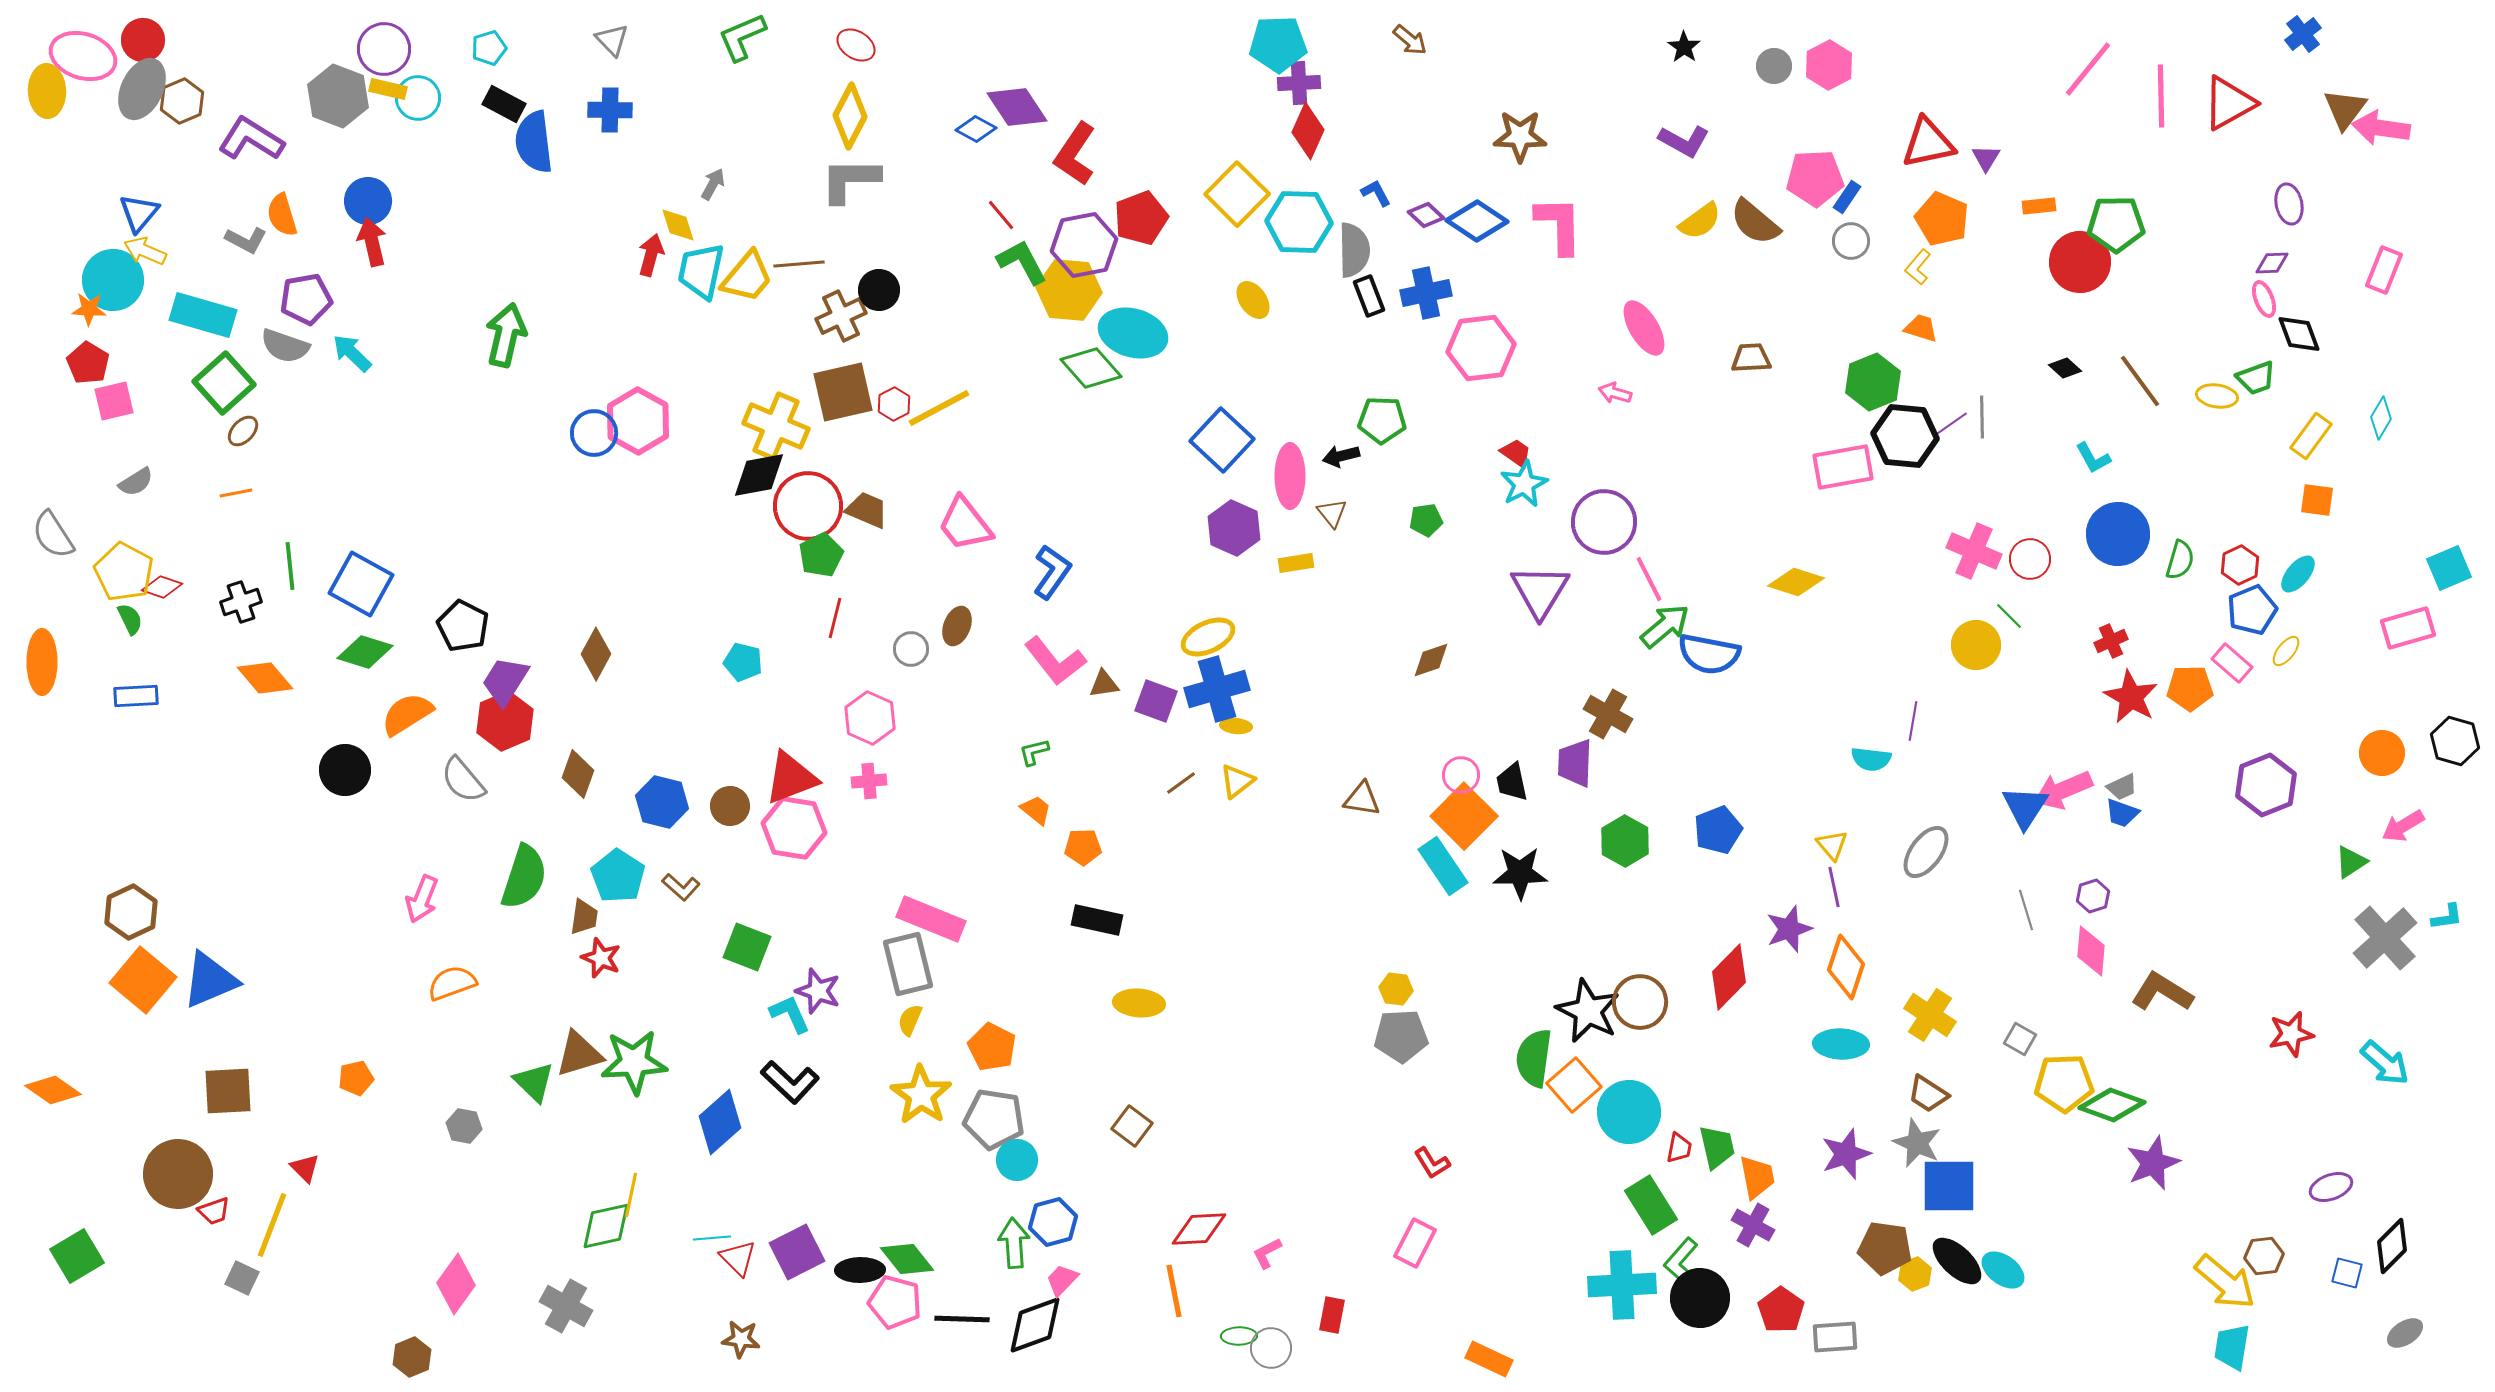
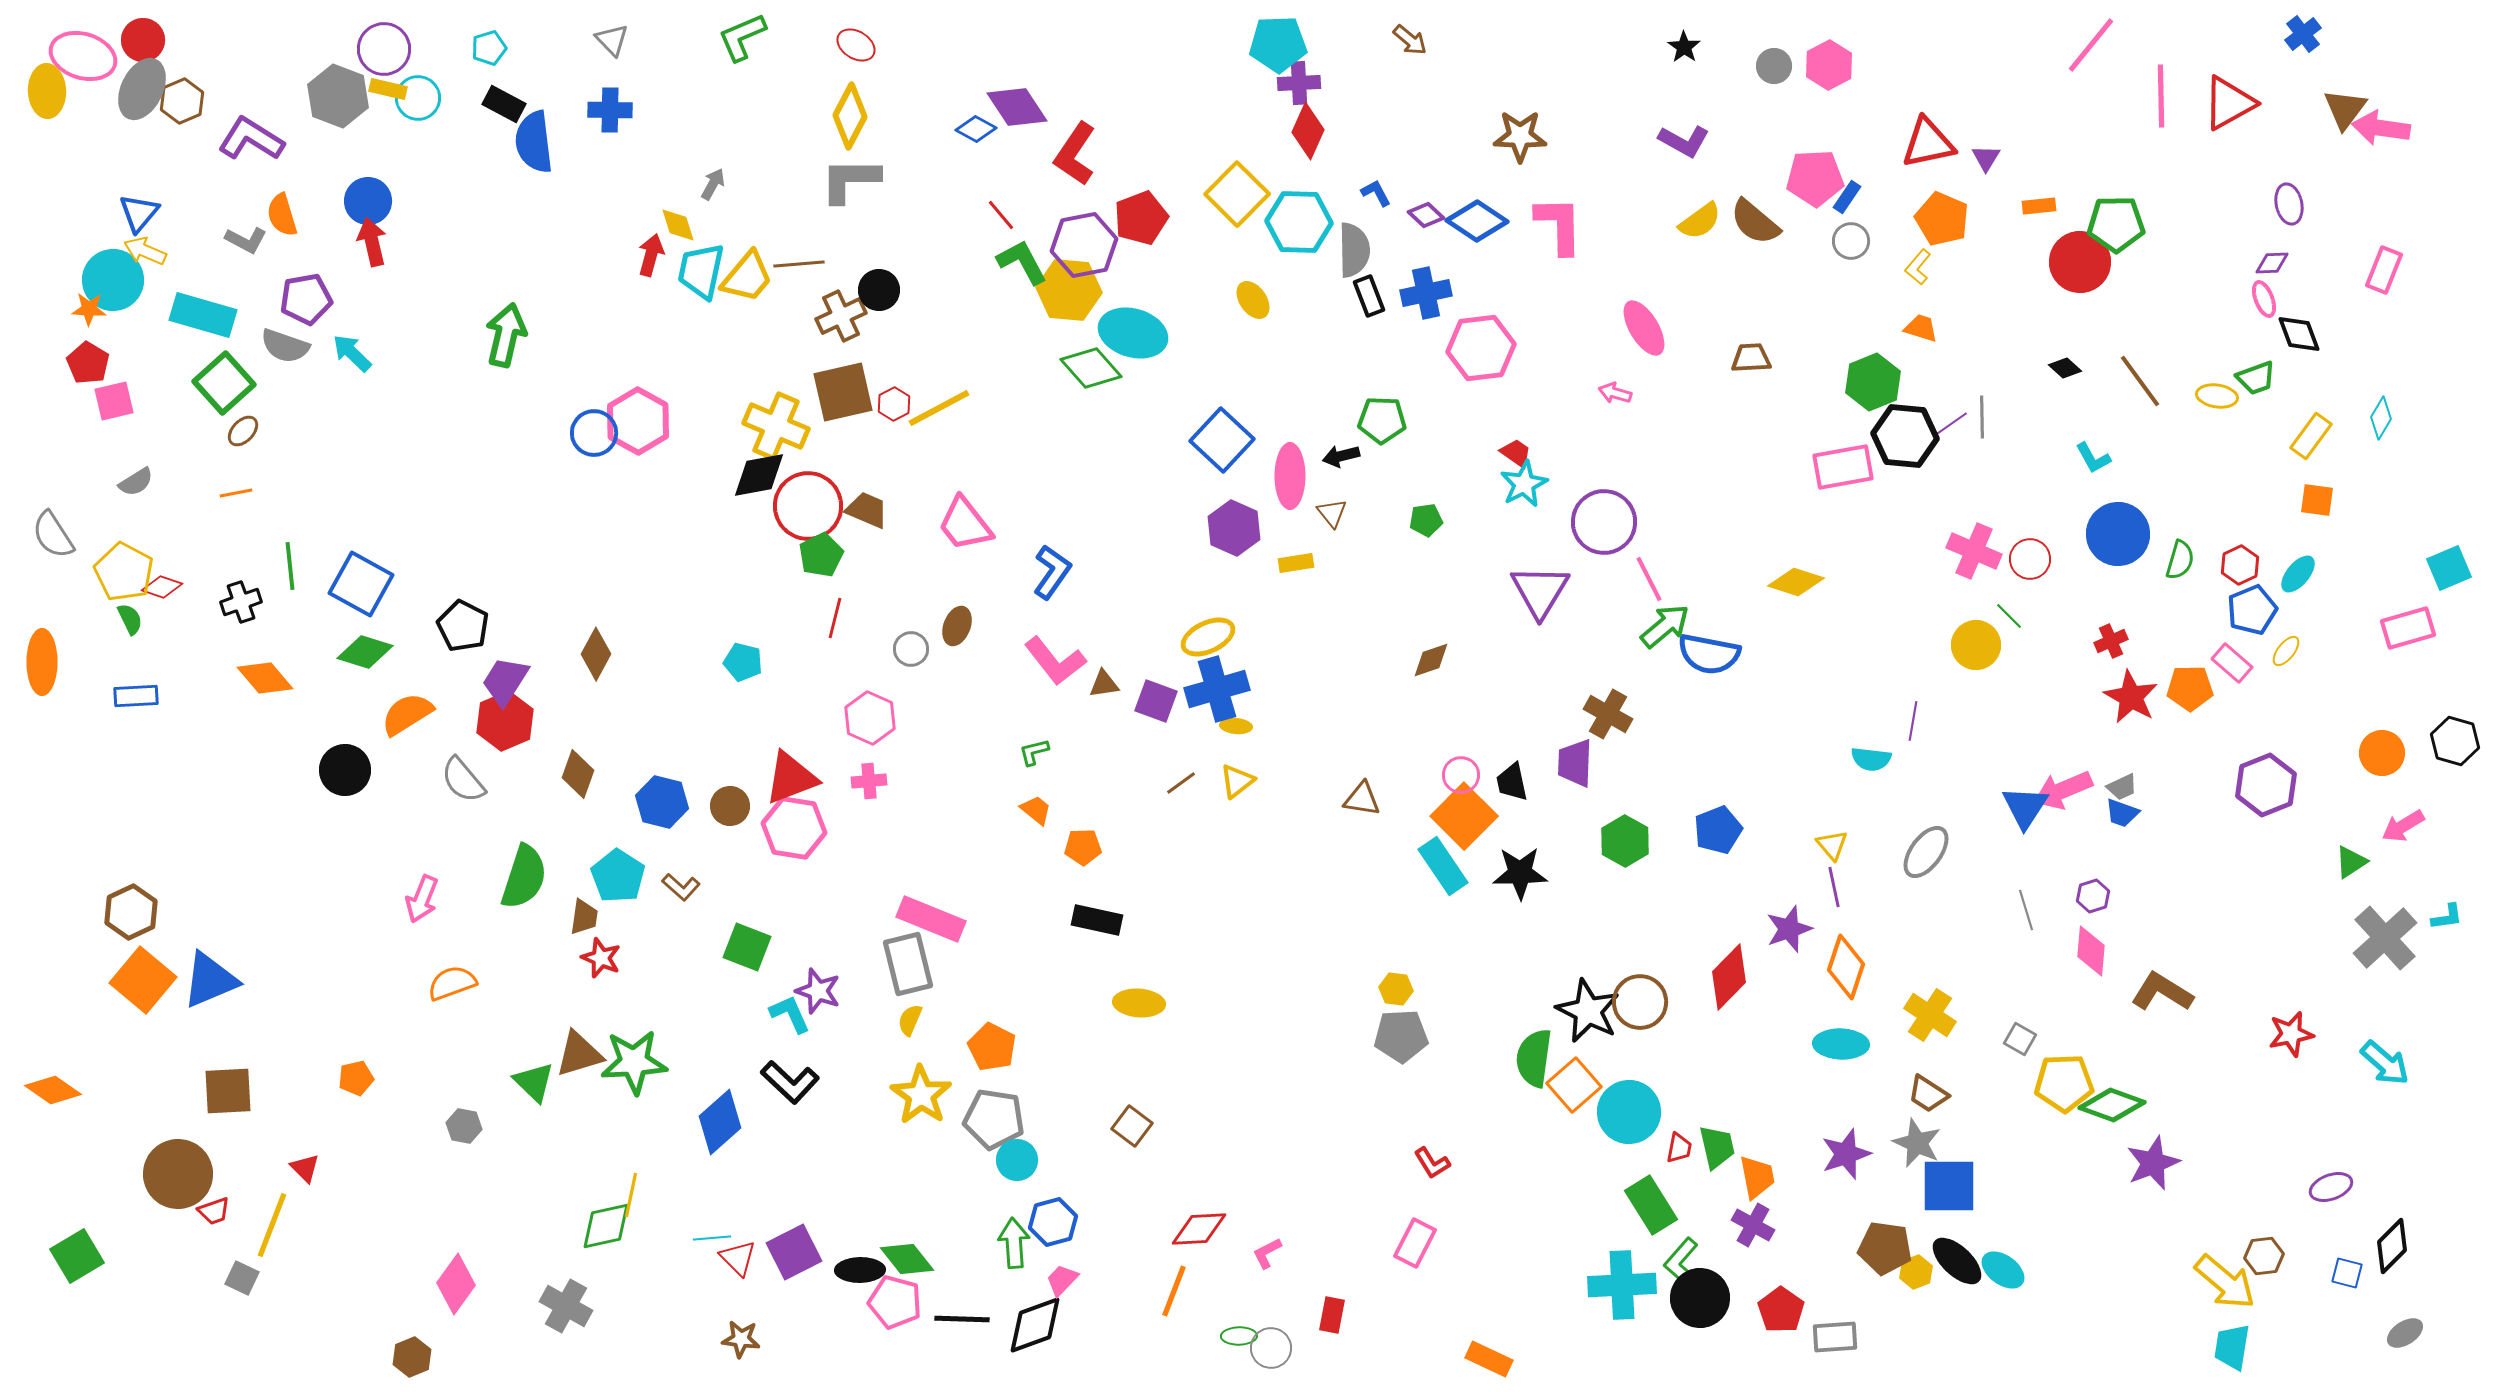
pink line at (2088, 69): moved 3 px right, 24 px up
purple square at (797, 1252): moved 3 px left
yellow hexagon at (1915, 1274): moved 1 px right, 2 px up
orange line at (1174, 1291): rotated 32 degrees clockwise
